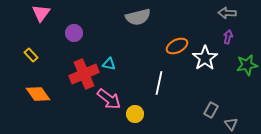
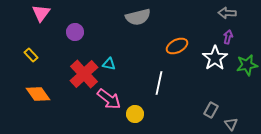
purple circle: moved 1 px right, 1 px up
white star: moved 10 px right
red cross: rotated 20 degrees counterclockwise
